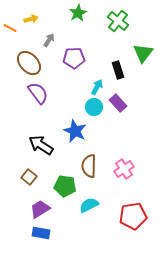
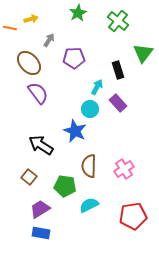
orange line: rotated 16 degrees counterclockwise
cyan circle: moved 4 px left, 2 px down
